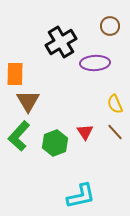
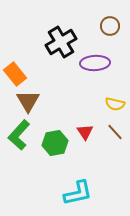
orange rectangle: rotated 40 degrees counterclockwise
yellow semicircle: rotated 54 degrees counterclockwise
green L-shape: moved 1 px up
green hexagon: rotated 10 degrees clockwise
cyan L-shape: moved 3 px left, 3 px up
